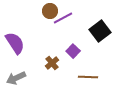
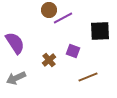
brown circle: moved 1 px left, 1 px up
black square: rotated 35 degrees clockwise
purple square: rotated 24 degrees counterclockwise
brown cross: moved 3 px left, 3 px up
brown line: rotated 24 degrees counterclockwise
